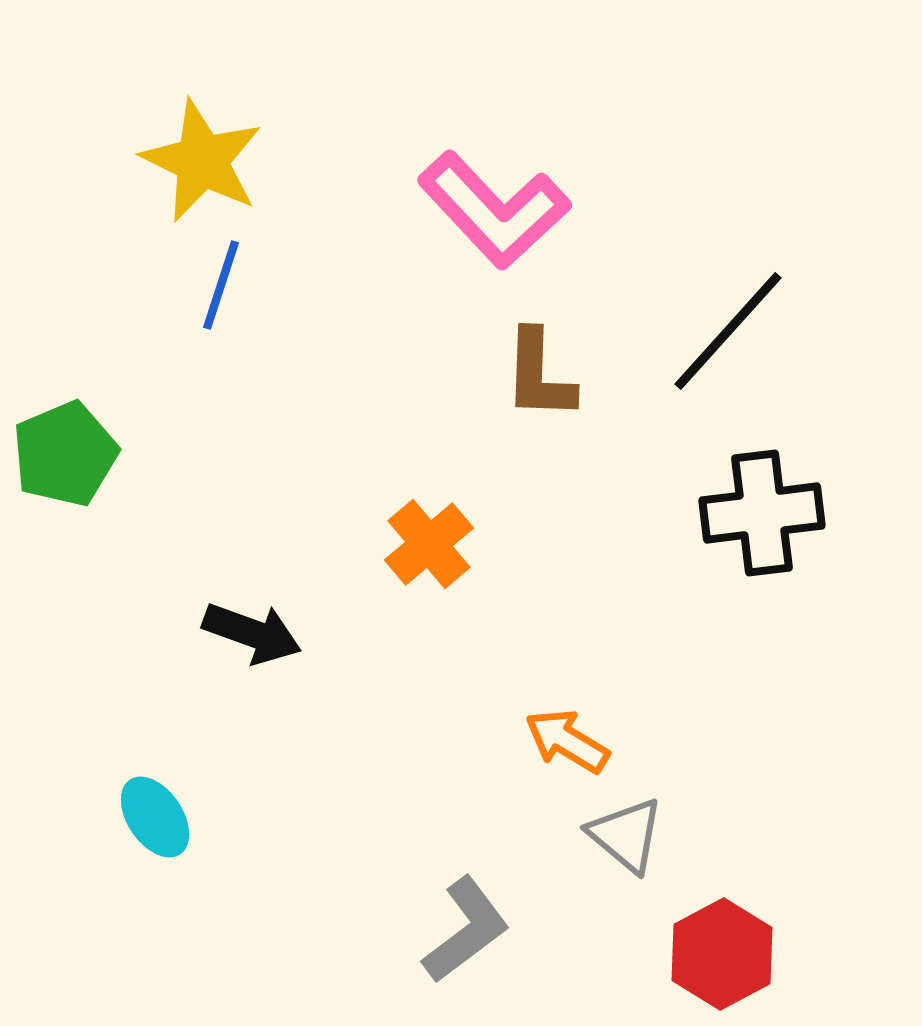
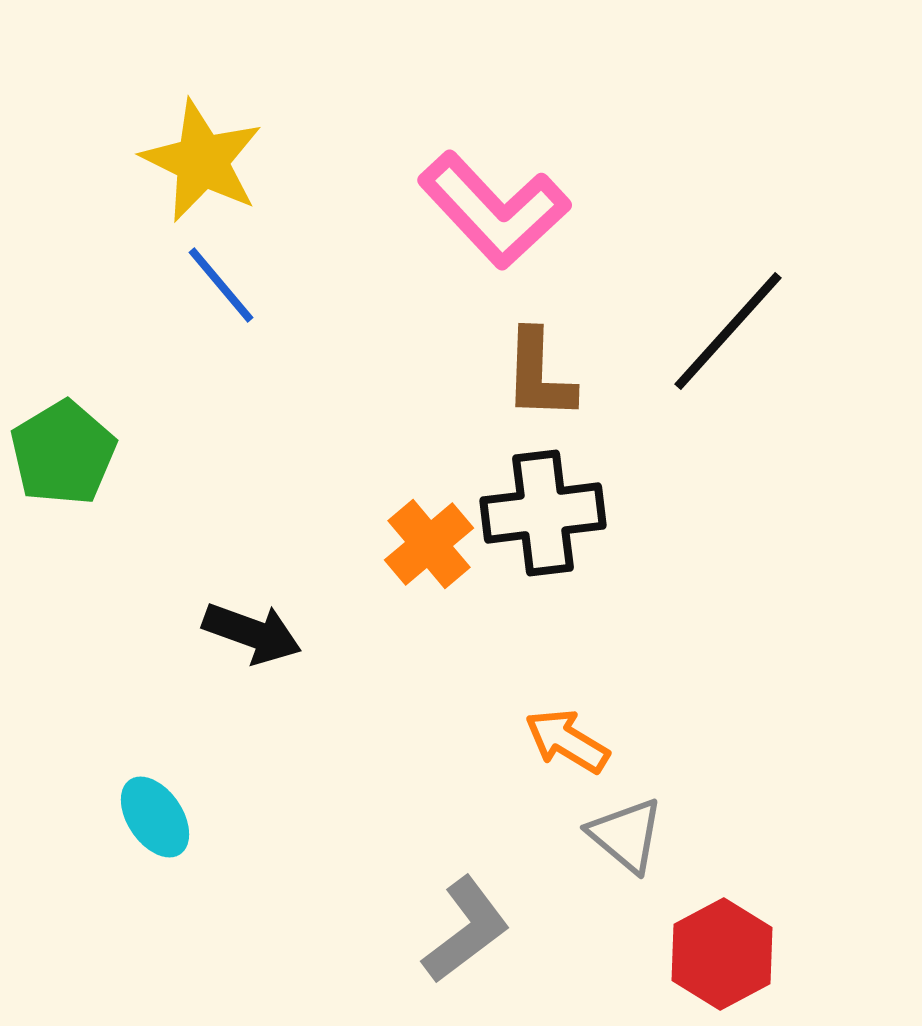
blue line: rotated 58 degrees counterclockwise
green pentagon: moved 2 px left, 1 px up; rotated 8 degrees counterclockwise
black cross: moved 219 px left
